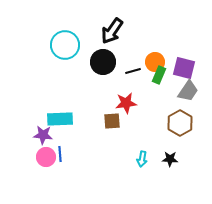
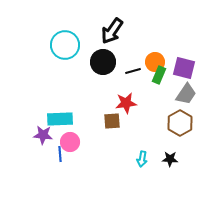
gray trapezoid: moved 2 px left, 3 px down
pink circle: moved 24 px right, 15 px up
